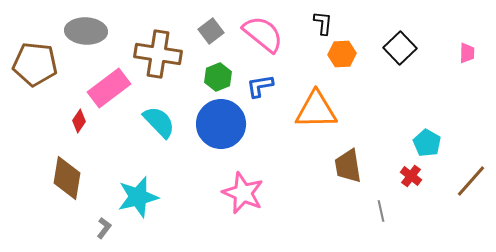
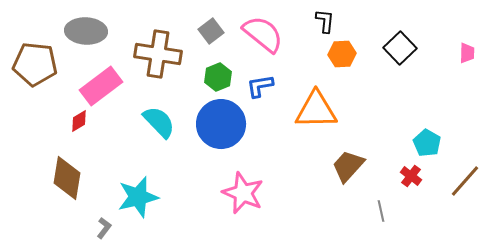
black L-shape: moved 2 px right, 2 px up
pink rectangle: moved 8 px left, 2 px up
red diamond: rotated 25 degrees clockwise
brown trapezoid: rotated 51 degrees clockwise
brown line: moved 6 px left
